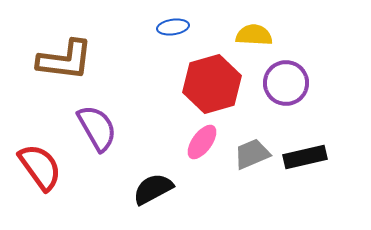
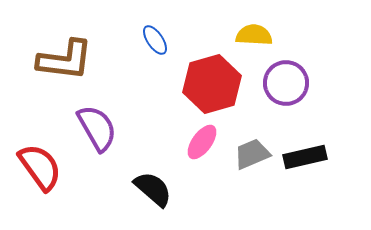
blue ellipse: moved 18 px left, 13 px down; rotated 64 degrees clockwise
black semicircle: rotated 69 degrees clockwise
